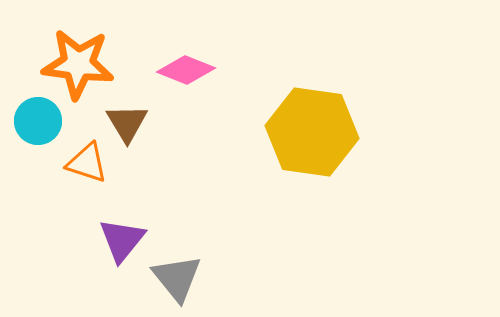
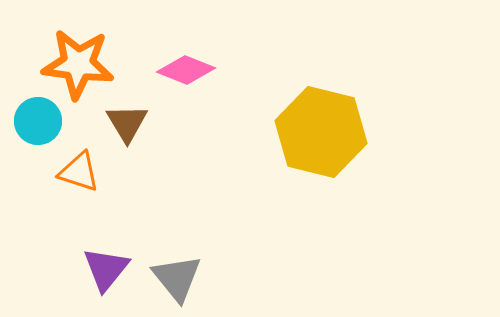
yellow hexagon: moved 9 px right; rotated 6 degrees clockwise
orange triangle: moved 8 px left, 9 px down
purple triangle: moved 16 px left, 29 px down
